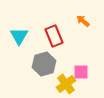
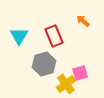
pink square: moved 1 px left, 1 px down; rotated 14 degrees counterclockwise
